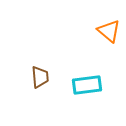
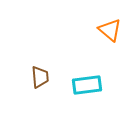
orange triangle: moved 1 px right, 1 px up
